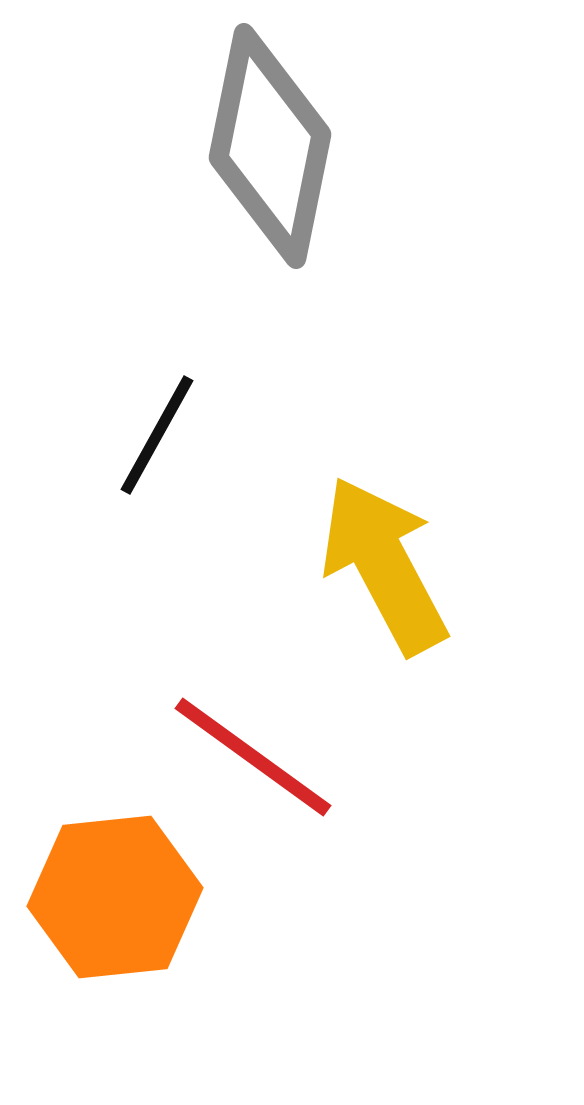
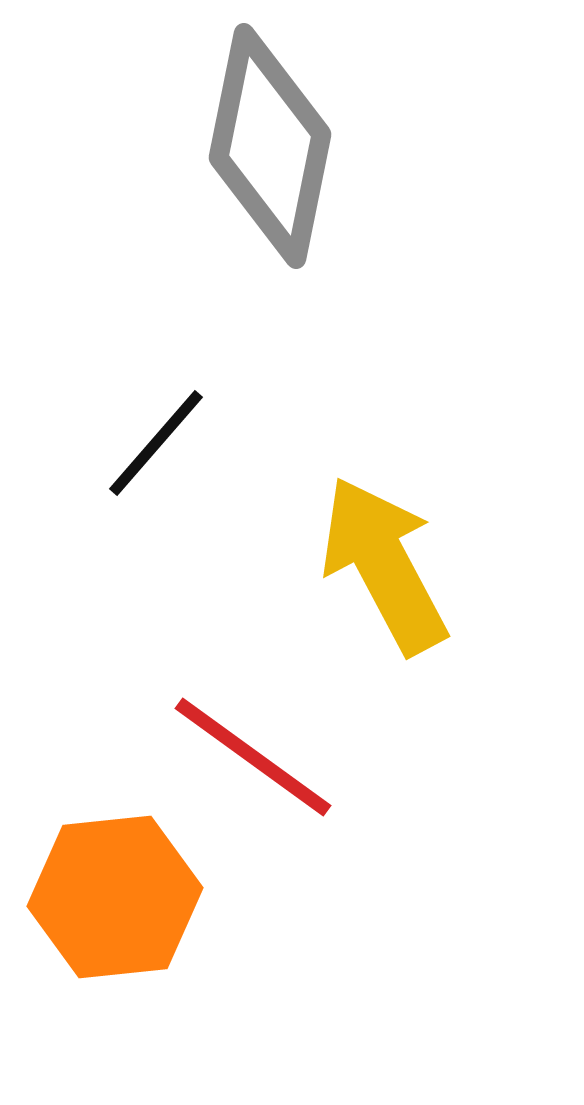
black line: moved 1 px left, 8 px down; rotated 12 degrees clockwise
